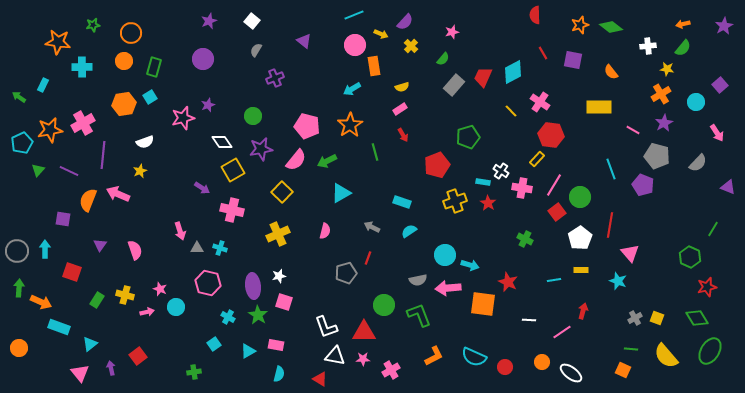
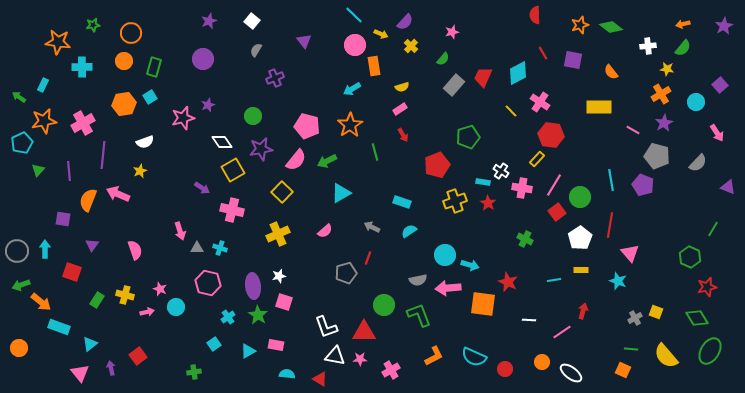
cyan line at (354, 15): rotated 66 degrees clockwise
purple triangle at (304, 41): rotated 14 degrees clockwise
cyan diamond at (513, 72): moved 5 px right, 1 px down
orange star at (50, 130): moved 6 px left, 9 px up
cyan line at (611, 169): moved 11 px down; rotated 10 degrees clockwise
purple line at (69, 171): rotated 60 degrees clockwise
pink semicircle at (325, 231): rotated 35 degrees clockwise
purple triangle at (100, 245): moved 8 px left
green arrow at (19, 288): moved 2 px right, 3 px up; rotated 114 degrees counterclockwise
orange arrow at (41, 302): rotated 15 degrees clockwise
cyan cross at (228, 317): rotated 24 degrees clockwise
yellow square at (657, 318): moved 1 px left, 6 px up
pink star at (363, 359): moved 3 px left
red circle at (505, 367): moved 2 px down
cyan semicircle at (279, 374): moved 8 px right; rotated 98 degrees counterclockwise
